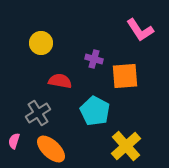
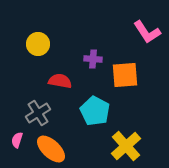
pink L-shape: moved 7 px right, 2 px down
yellow circle: moved 3 px left, 1 px down
purple cross: moved 1 px left; rotated 12 degrees counterclockwise
orange square: moved 1 px up
pink semicircle: moved 3 px right, 1 px up
